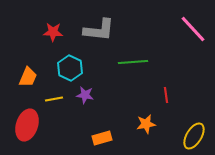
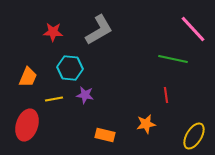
gray L-shape: rotated 36 degrees counterclockwise
green line: moved 40 px right, 3 px up; rotated 16 degrees clockwise
cyan hexagon: rotated 20 degrees counterclockwise
orange rectangle: moved 3 px right, 3 px up; rotated 30 degrees clockwise
